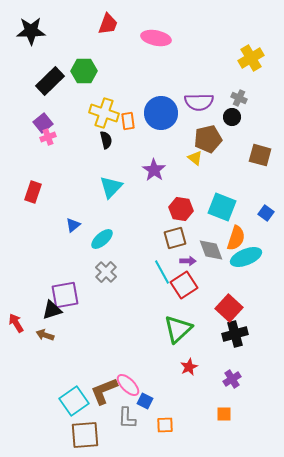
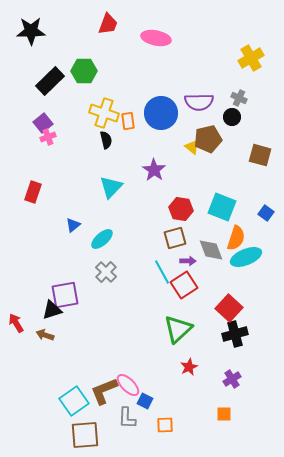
yellow triangle at (195, 158): moved 3 px left, 11 px up
